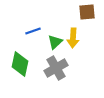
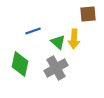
brown square: moved 1 px right, 2 px down
yellow arrow: moved 1 px right, 1 px down
green triangle: moved 3 px right; rotated 35 degrees counterclockwise
